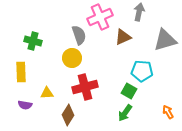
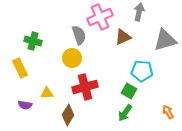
yellow rectangle: moved 1 px left, 4 px up; rotated 24 degrees counterclockwise
